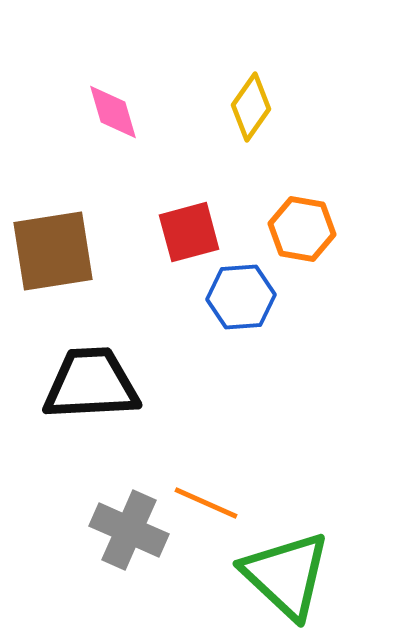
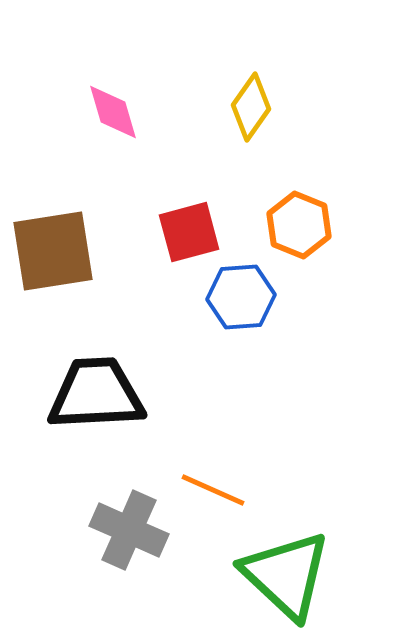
orange hexagon: moved 3 px left, 4 px up; rotated 12 degrees clockwise
black trapezoid: moved 5 px right, 10 px down
orange line: moved 7 px right, 13 px up
